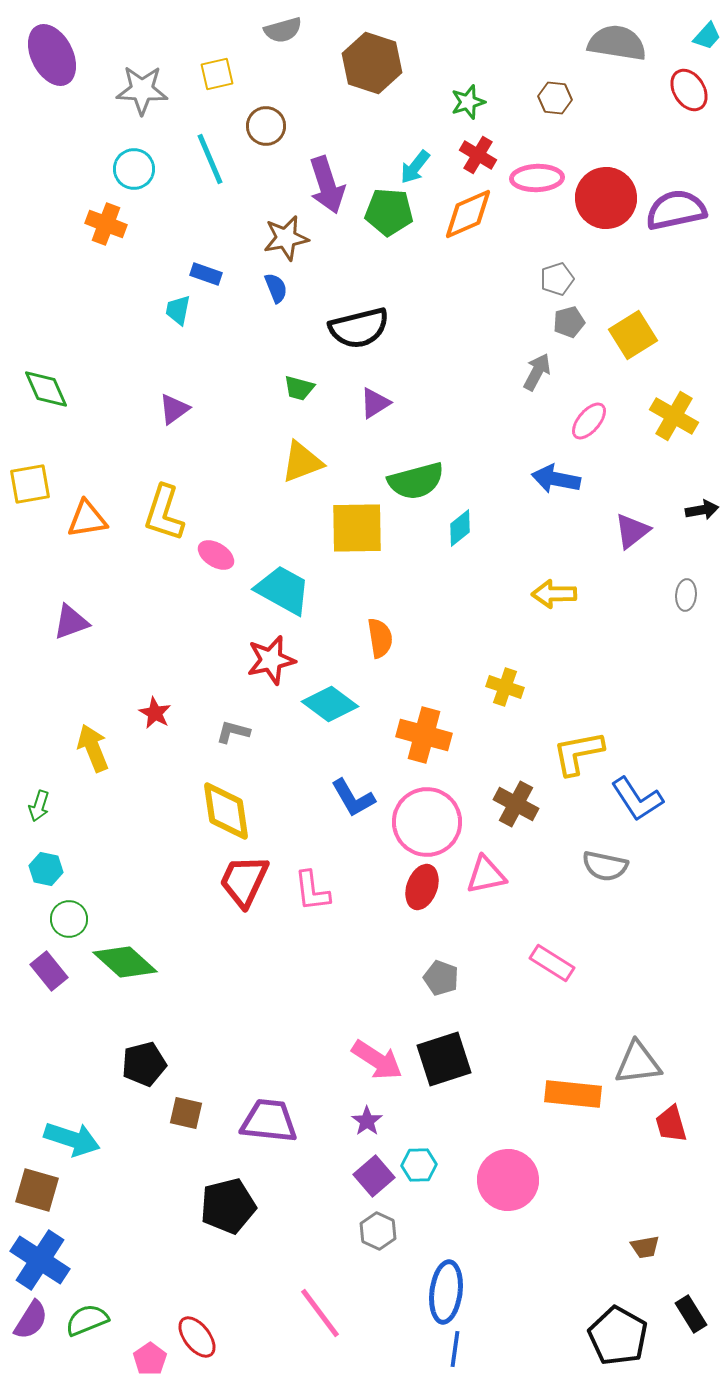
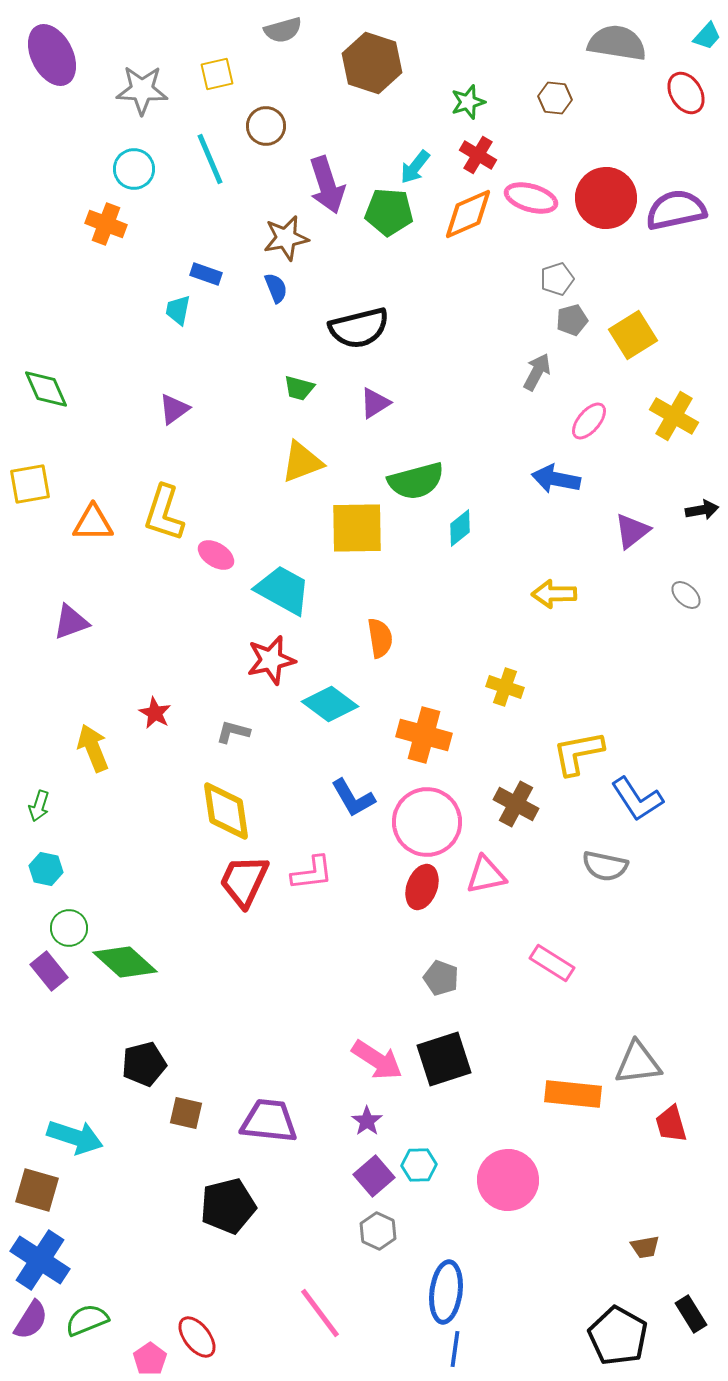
red ellipse at (689, 90): moved 3 px left, 3 px down
pink ellipse at (537, 178): moved 6 px left, 20 px down; rotated 18 degrees clockwise
gray pentagon at (569, 322): moved 3 px right, 2 px up
orange triangle at (87, 519): moved 6 px right, 4 px down; rotated 9 degrees clockwise
gray ellipse at (686, 595): rotated 52 degrees counterclockwise
pink L-shape at (312, 891): moved 18 px up; rotated 90 degrees counterclockwise
green circle at (69, 919): moved 9 px down
cyan arrow at (72, 1139): moved 3 px right, 2 px up
